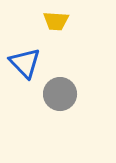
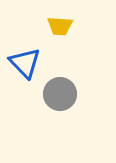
yellow trapezoid: moved 4 px right, 5 px down
